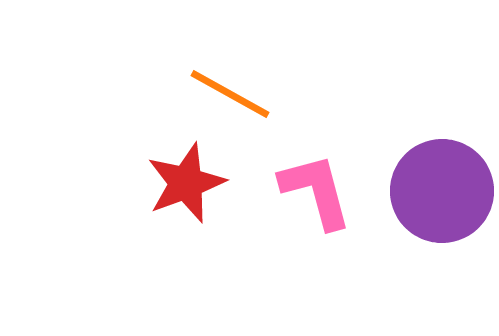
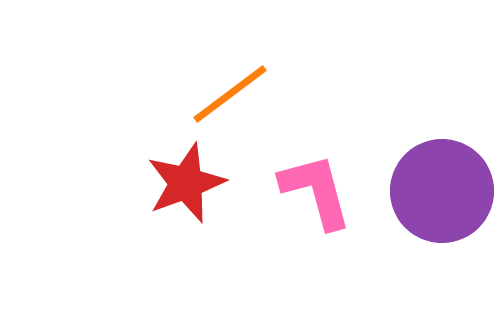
orange line: rotated 66 degrees counterclockwise
